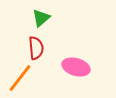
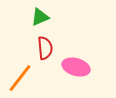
green triangle: moved 1 px left, 1 px up; rotated 18 degrees clockwise
red semicircle: moved 9 px right
